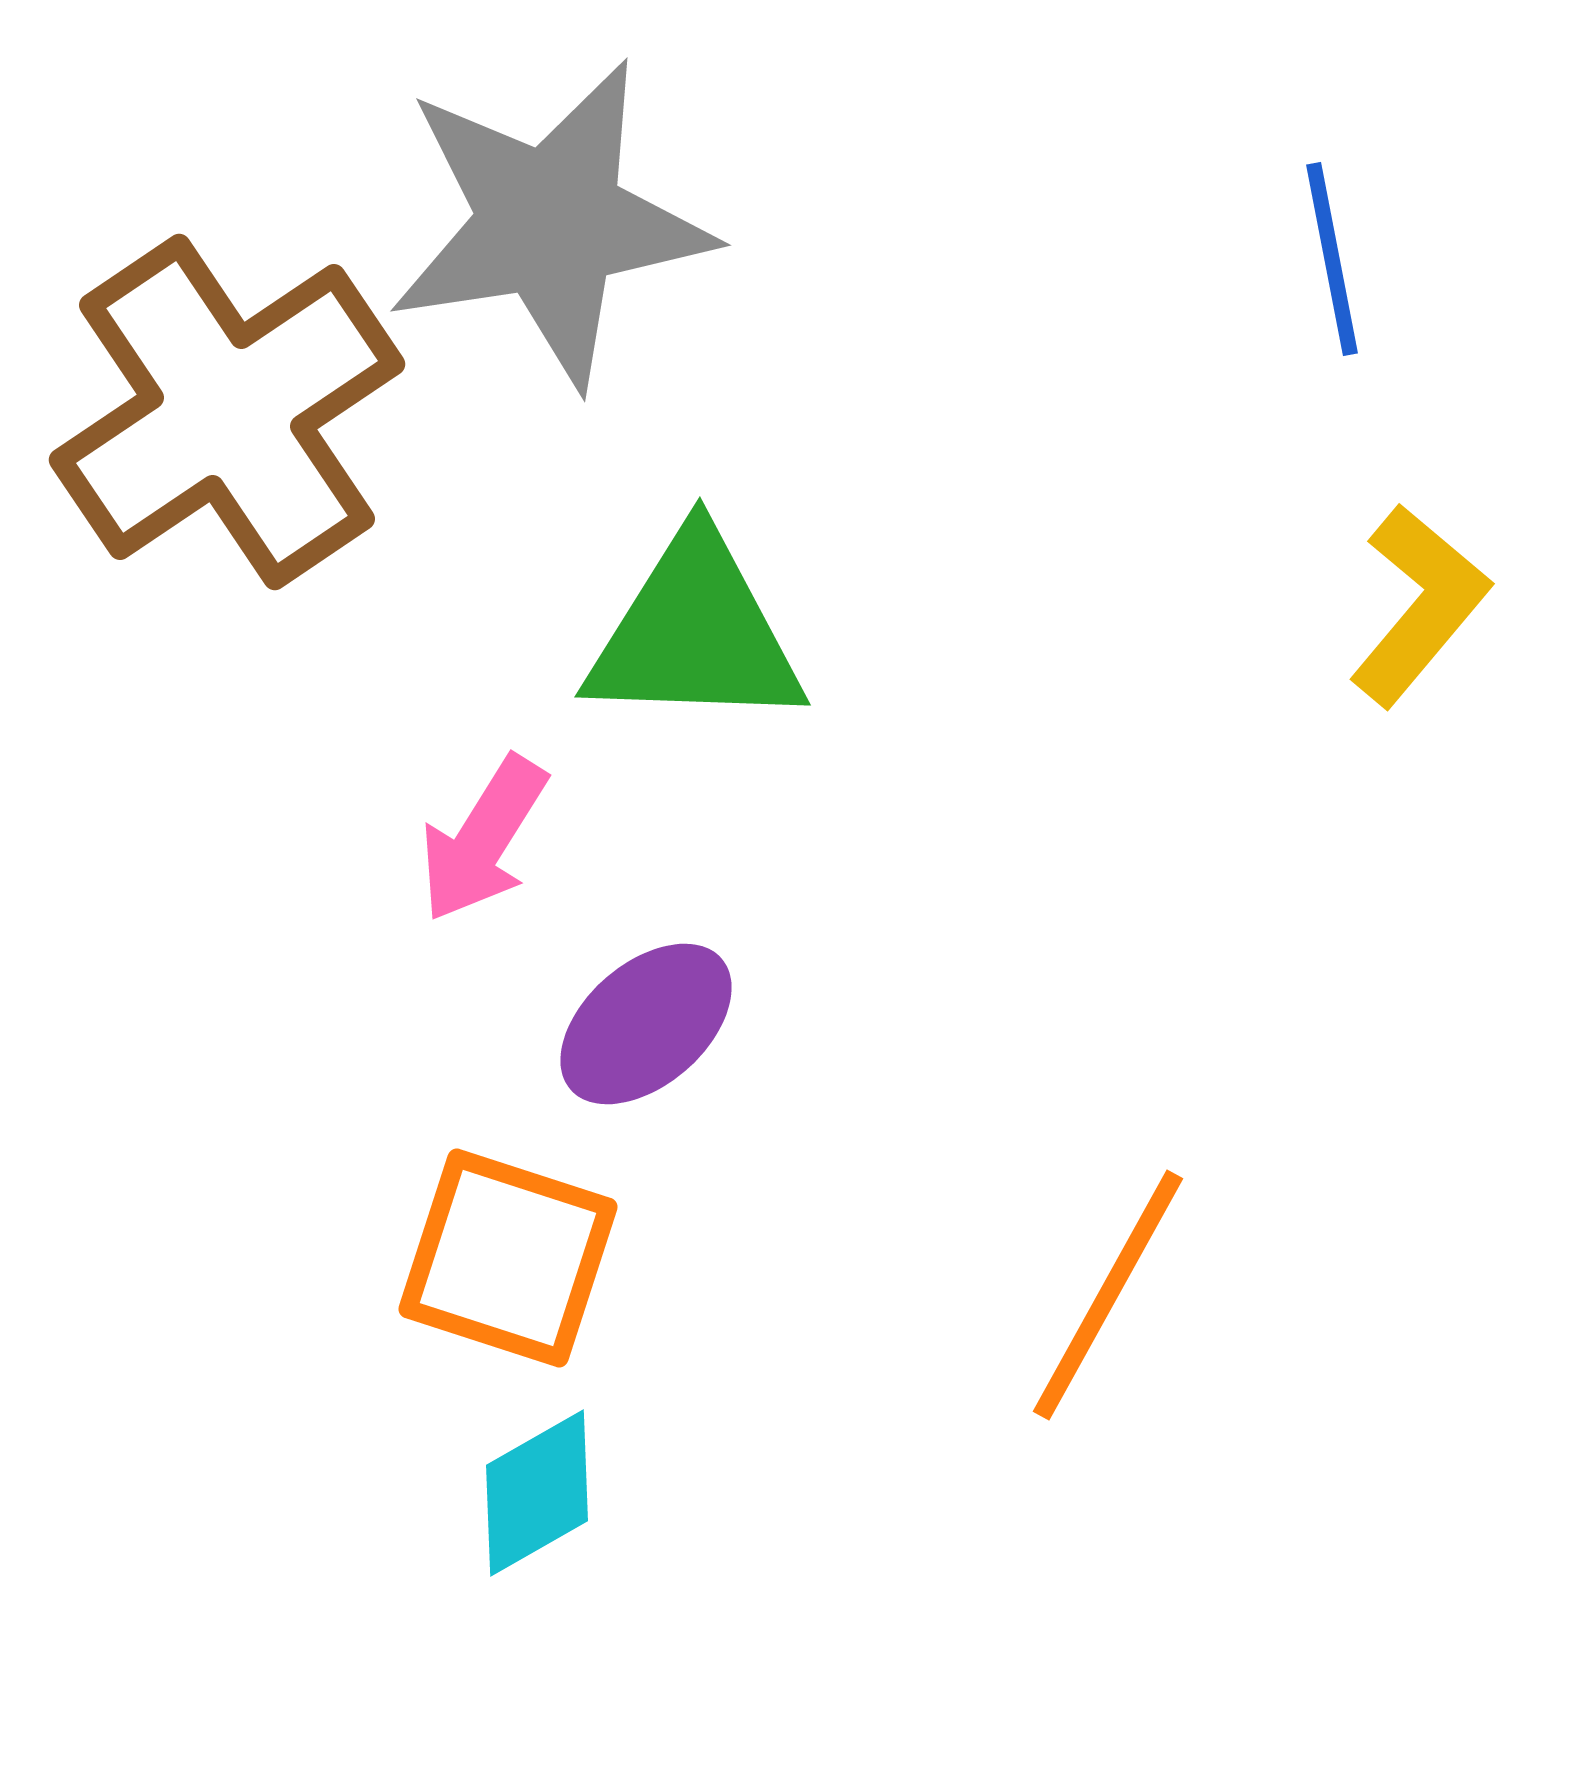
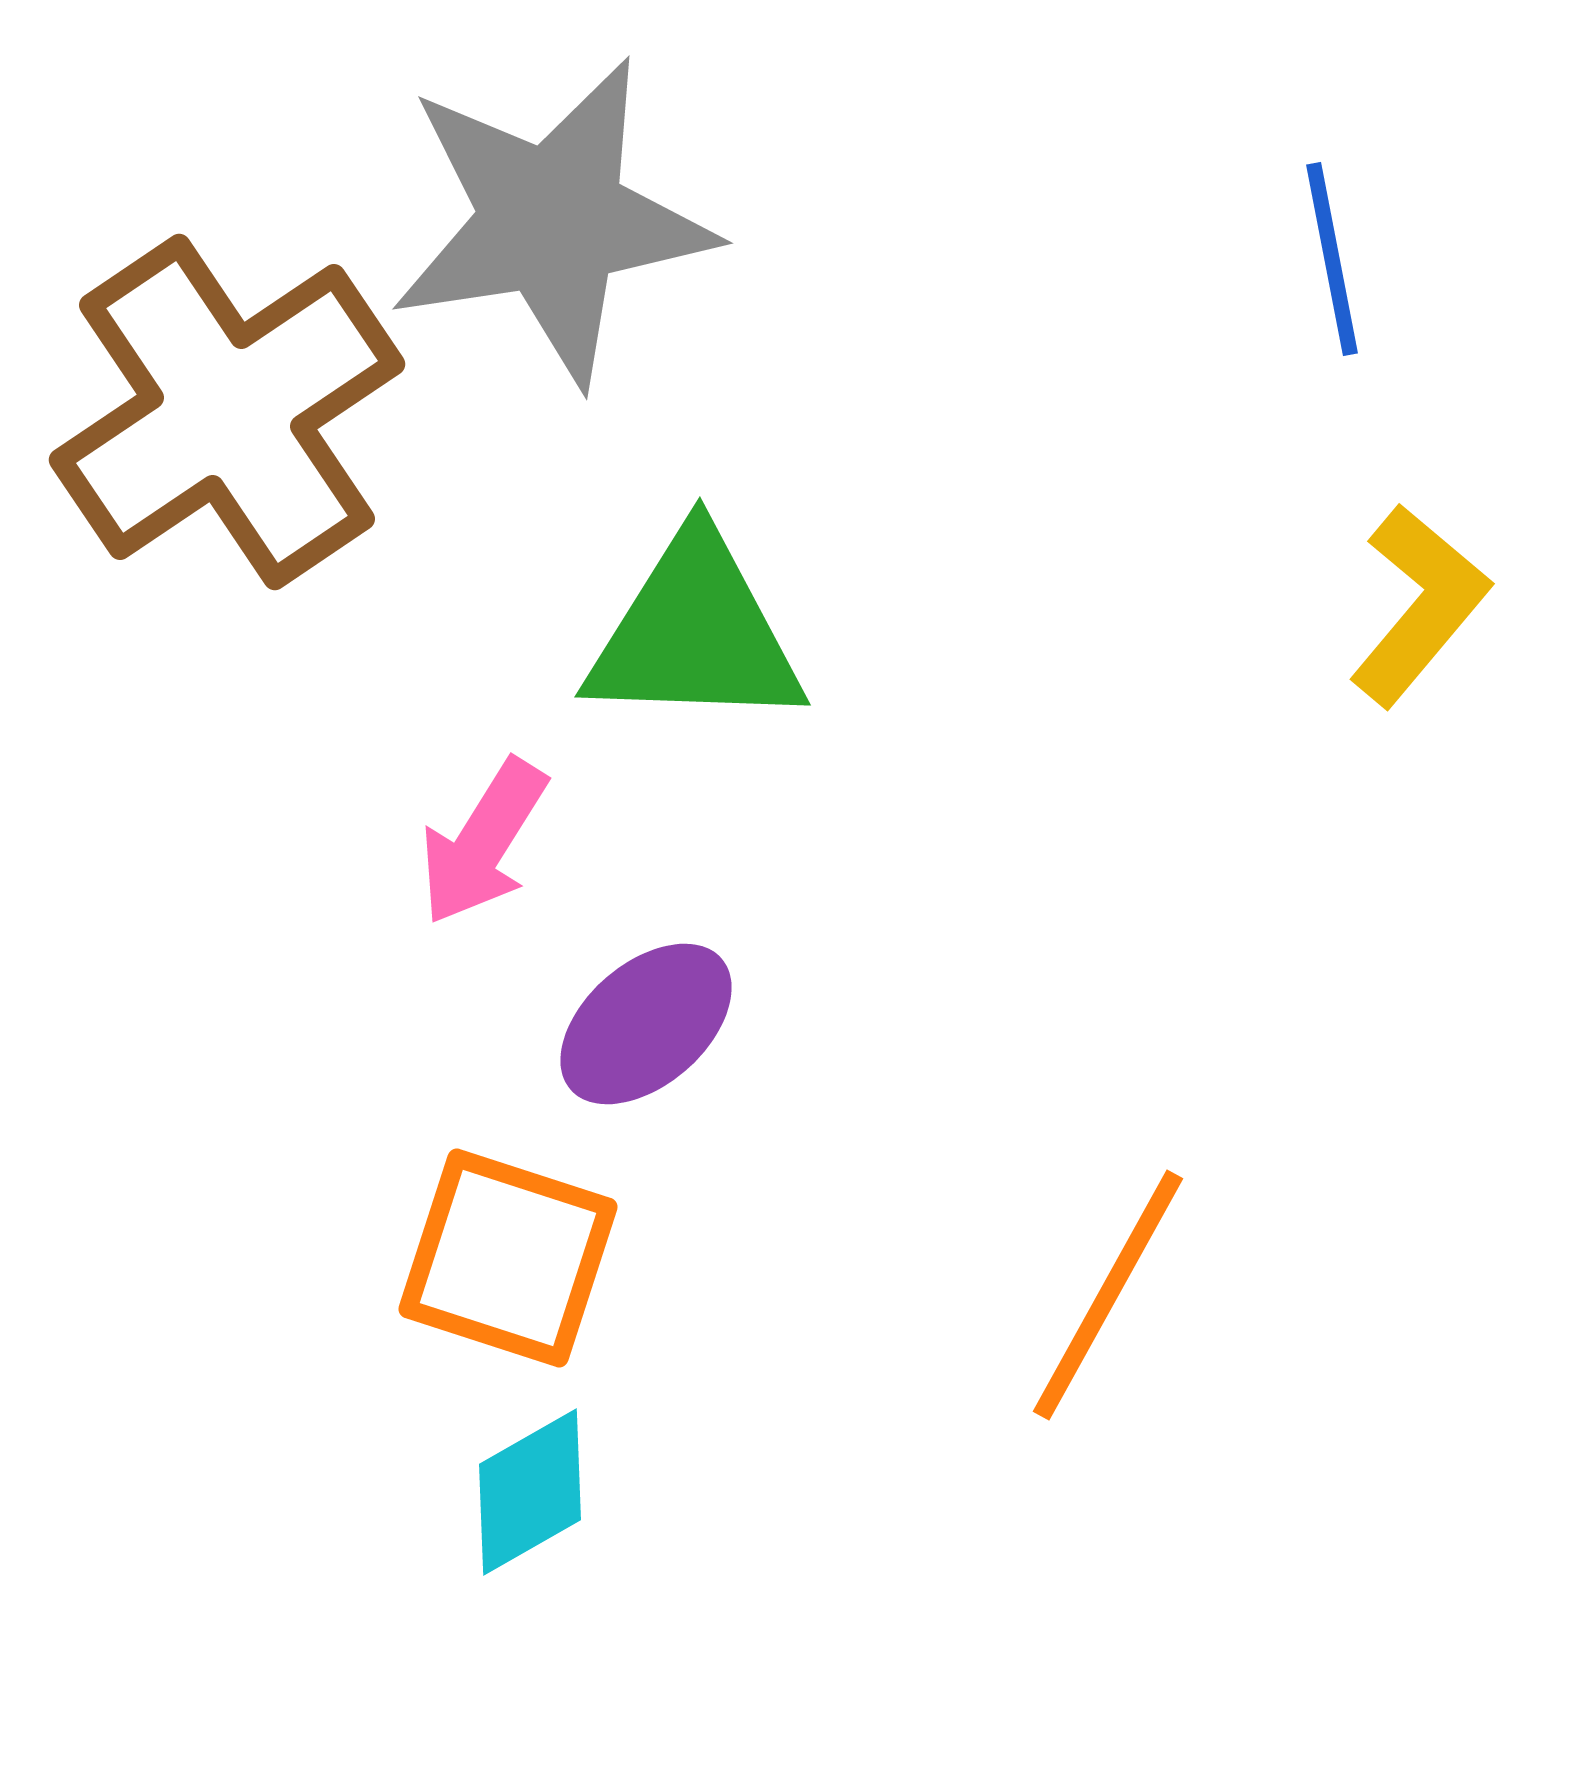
gray star: moved 2 px right, 2 px up
pink arrow: moved 3 px down
cyan diamond: moved 7 px left, 1 px up
